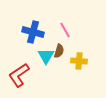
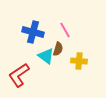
brown semicircle: moved 1 px left, 2 px up
cyan triangle: rotated 24 degrees counterclockwise
